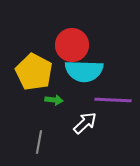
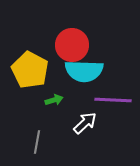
yellow pentagon: moved 4 px left, 2 px up
green arrow: rotated 24 degrees counterclockwise
gray line: moved 2 px left
